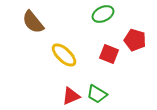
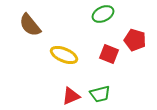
brown semicircle: moved 3 px left, 3 px down
yellow ellipse: rotated 20 degrees counterclockwise
green trapezoid: moved 3 px right; rotated 45 degrees counterclockwise
